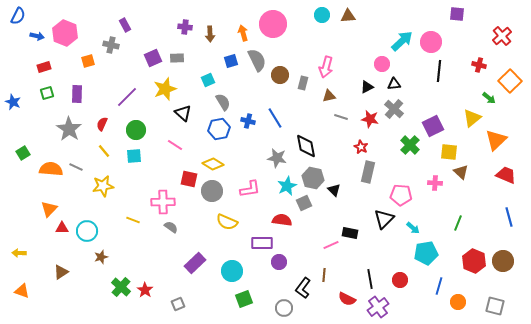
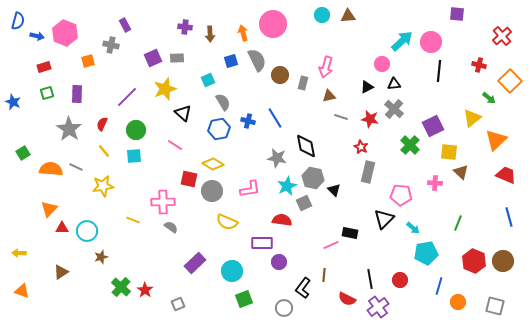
blue semicircle at (18, 16): moved 5 px down; rotated 12 degrees counterclockwise
